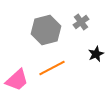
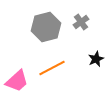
gray hexagon: moved 3 px up
black star: moved 5 px down
pink trapezoid: moved 1 px down
